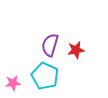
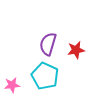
purple semicircle: moved 2 px left, 1 px up
pink star: moved 1 px left, 2 px down
